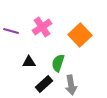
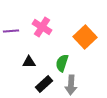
pink cross: rotated 24 degrees counterclockwise
purple line: rotated 21 degrees counterclockwise
orange square: moved 5 px right, 2 px down
green semicircle: moved 4 px right
gray arrow: rotated 12 degrees clockwise
